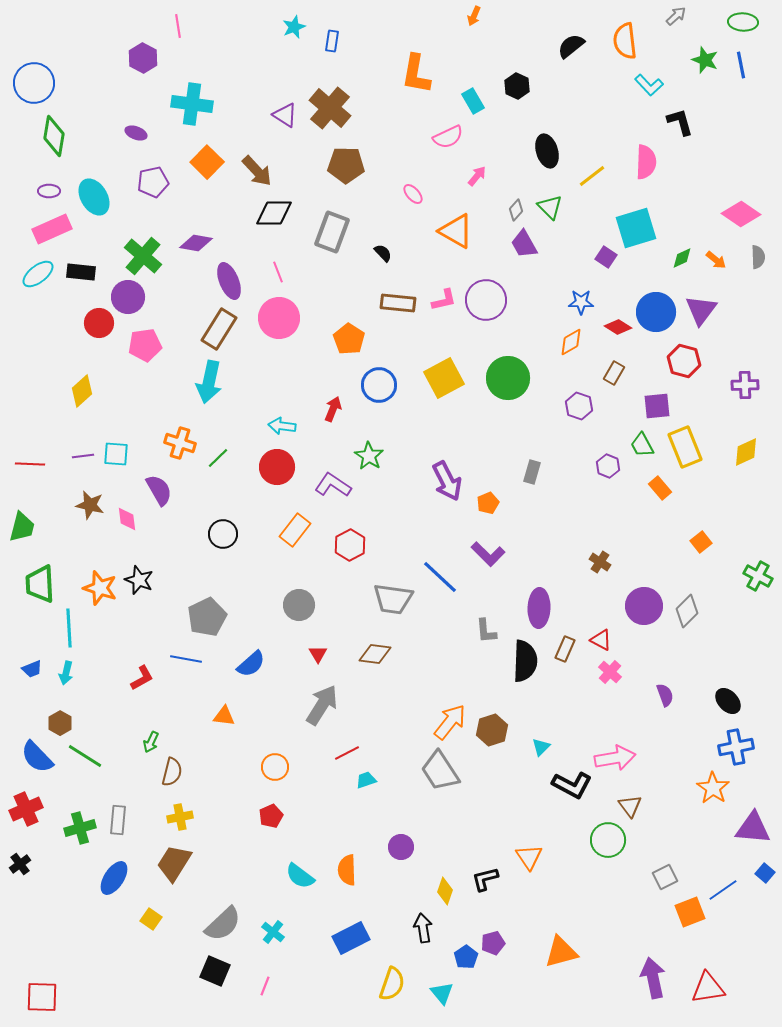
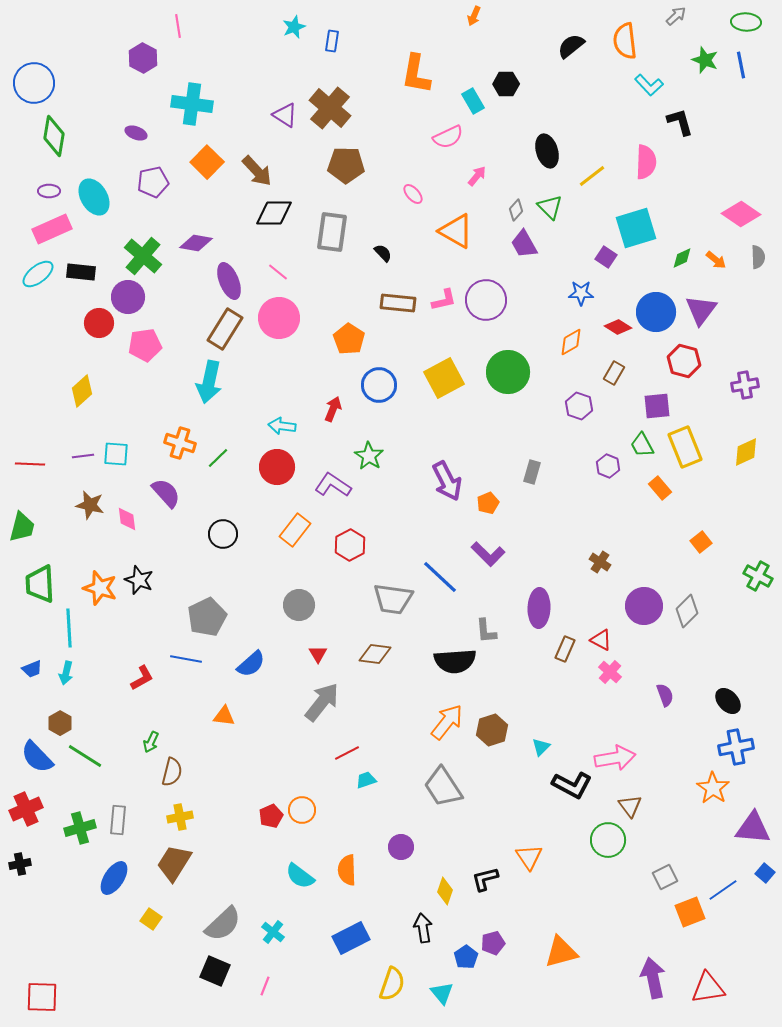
green ellipse at (743, 22): moved 3 px right
black hexagon at (517, 86): moved 11 px left, 2 px up; rotated 25 degrees counterclockwise
gray rectangle at (332, 232): rotated 12 degrees counterclockwise
pink line at (278, 272): rotated 30 degrees counterclockwise
blue star at (581, 302): moved 9 px up
brown rectangle at (219, 329): moved 6 px right
green circle at (508, 378): moved 6 px up
purple cross at (745, 385): rotated 8 degrees counterclockwise
purple semicircle at (159, 490): moved 7 px right, 3 px down; rotated 12 degrees counterclockwise
black semicircle at (525, 661): moved 70 px left; rotated 84 degrees clockwise
gray arrow at (322, 705): moved 3 px up; rotated 6 degrees clockwise
orange arrow at (450, 722): moved 3 px left
orange circle at (275, 767): moved 27 px right, 43 px down
gray trapezoid at (440, 771): moved 3 px right, 16 px down
black cross at (20, 864): rotated 25 degrees clockwise
